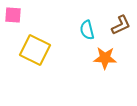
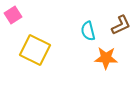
pink square: rotated 36 degrees counterclockwise
cyan semicircle: moved 1 px right, 1 px down
orange star: moved 1 px right
